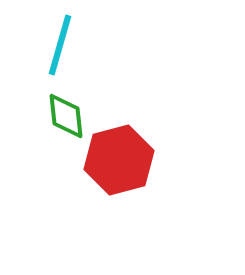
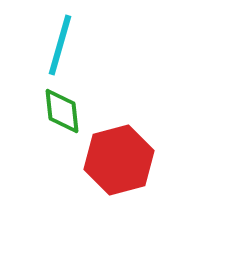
green diamond: moved 4 px left, 5 px up
